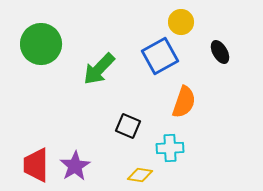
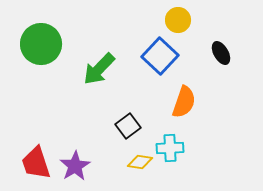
yellow circle: moved 3 px left, 2 px up
black ellipse: moved 1 px right, 1 px down
blue square: rotated 18 degrees counterclockwise
black square: rotated 30 degrees clockwise
red trapezoid: moved 2 px up; rotated 18 degrees counterclockwise
yellow diamond: moved 13 px up
